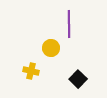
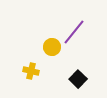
purple line: moved 5 px right, 8 px down; rotated 40 degrees clockwise
yellow circle: moved 1 px right, 1 px up
